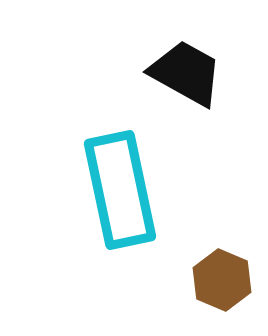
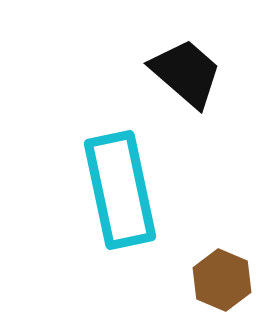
black trapezoid: rotated 12 degrees clockwise
